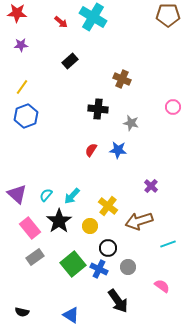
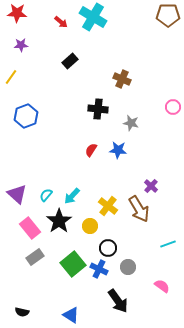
yellow line: moved 11 px left, 10 px up
brown arrow: moved 12 px up; rotated 104 degrees counterclockwise
